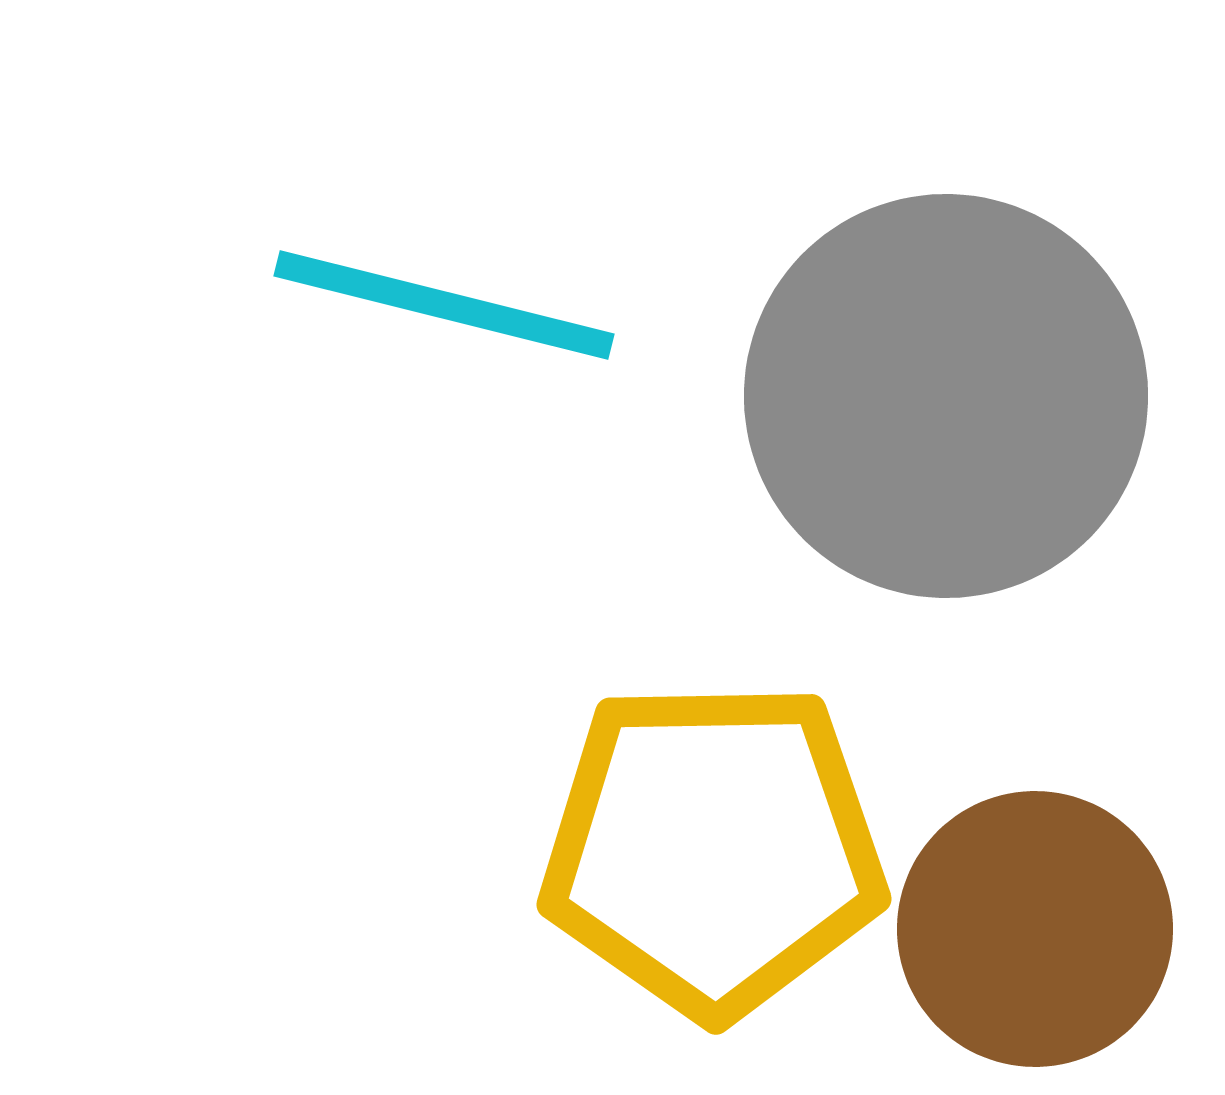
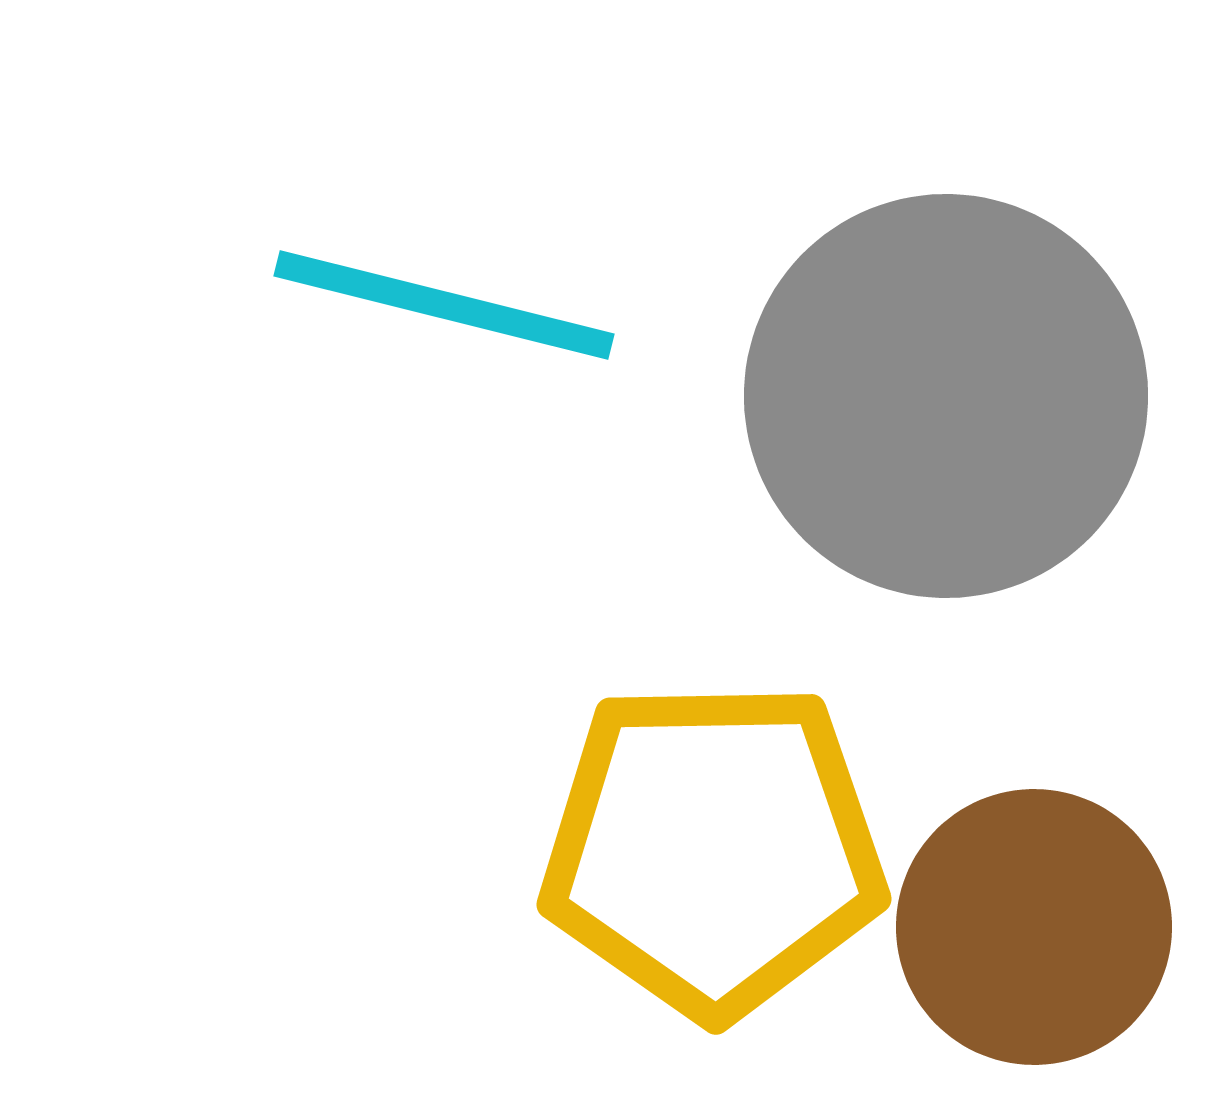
brown circle: moved 1 px left, 2 px up
